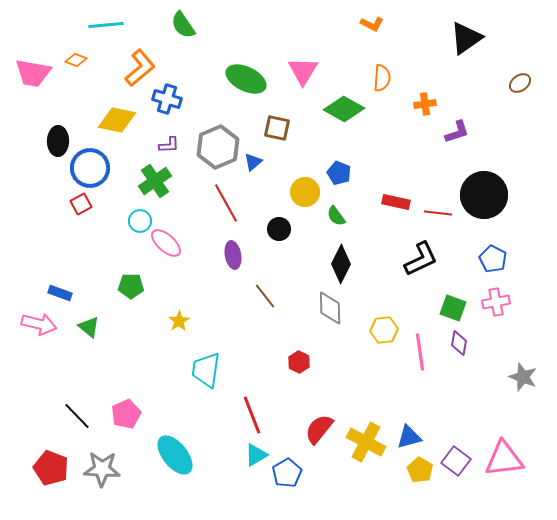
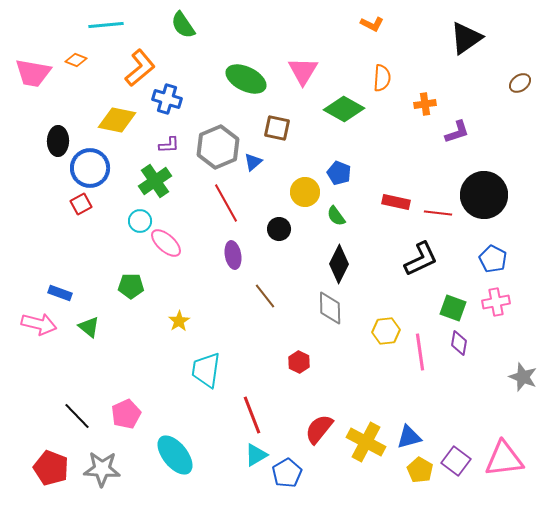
black diamond at (341, 264): moved 2 px left
yellow hexagon at (384, 330): moved 2 px right, 1 px down
